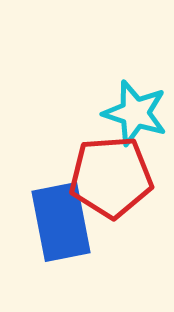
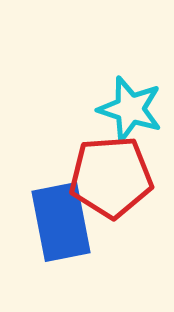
cyan star: moved 5 px left, 4 px up
